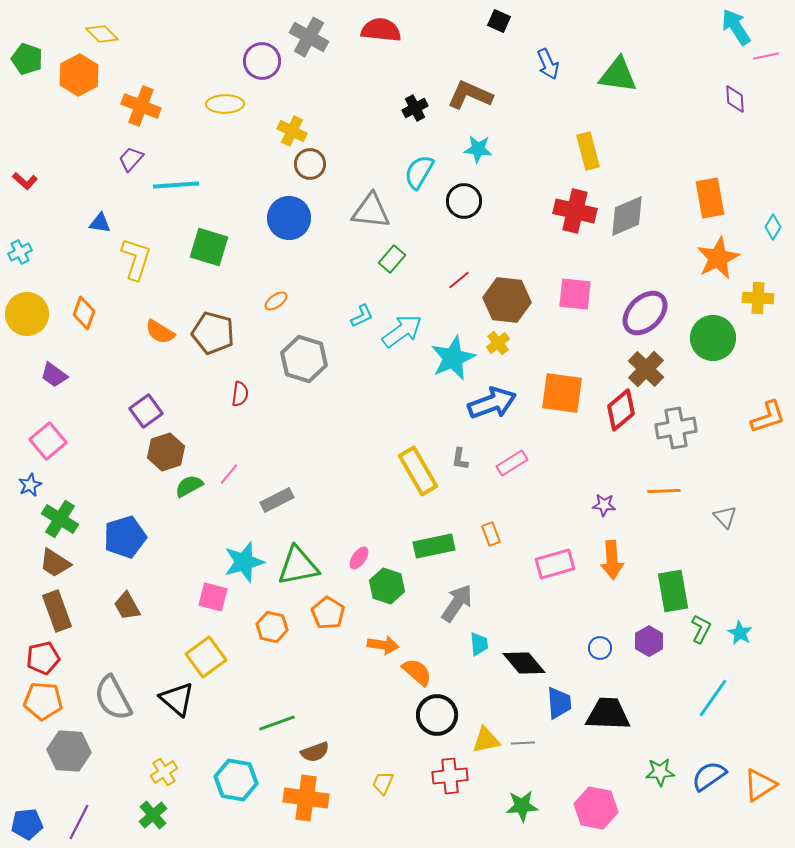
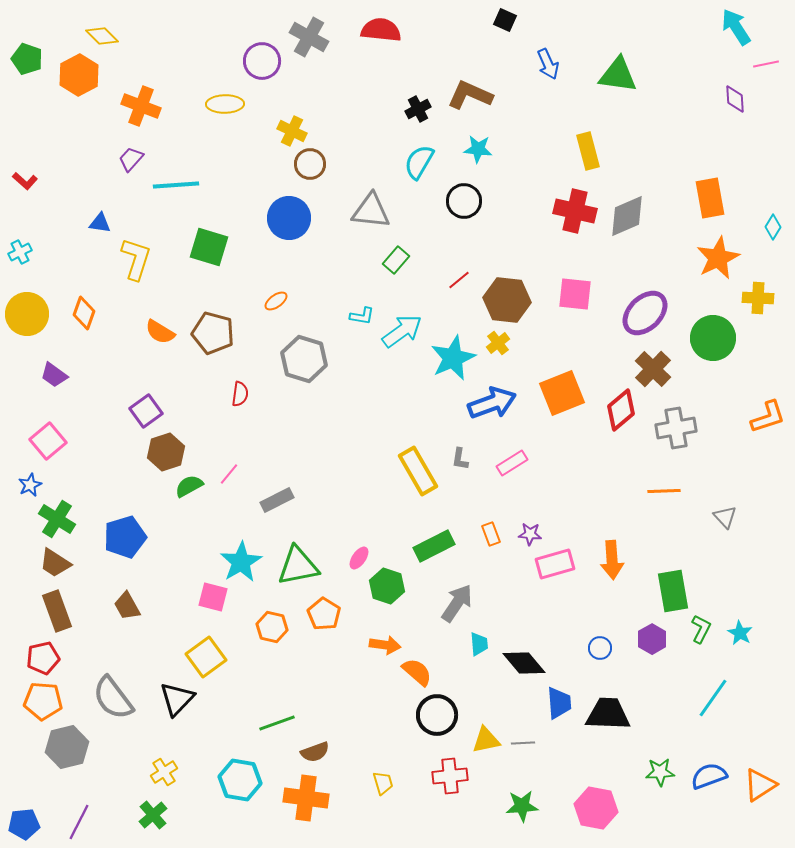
black square at (499, 21): moved 6 px right, 1 px up
yellow diamond at (102, 34): moved 2 px down
pink line at (766, 56): moved 8 px down
black cross at (415, 108): moved 3 px right, 1 px down
cyan semicircle at (419, 172): moved 10 px up
green rectangle at (392, 259): moved 4 px right, 1 px down
cyan L-shape at (362, 316): rotated 35 degrees clockwise
brown cross at (646, 369): moved 7 px right
orange square at (562, 393): rotated 30 degrees counterclockwise
purple star at (604, 505): moved 74 px left, 29 px down
green cross at (60, 519): moved 3 px left
green rectangle at (434, 546): rotated 15 degrees counterclockwise
cyan star at (244, 562): moved 3 px left; rotated 15 degrees counterclockwise
orange pentagon at (328, 613): moved 4 px left, 1 px down
purple hexagon at (649, 641): moved 3 px right, 2 px up
orange arrow at (383, 645): moved 2 px right
gray semicircle at (113, 698): rotated 9 degrees counterclockwise
black triangle at (177, 699): rotated 33 degrees clockwise
gray hexagon at (69, 751): moved 2 px left, 4 px up; rotated 18 degrees counterclockwise
blue semicircle at (709, 776): rotated 15 degrees clockwise
cyan hexagon at (236, 780): moved 4 px right
yellow trapezoid at (383, 783): rotated 140 degrees clockwise
blue pentagon at (27, 824): moved 3 px left
